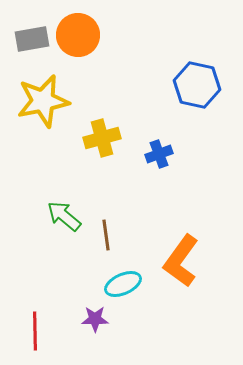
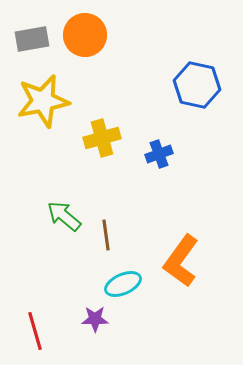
orange circle: moved 7 px right
red line: rotated 15 degrees counterclockwise
